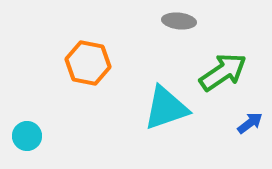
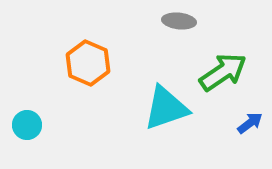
orange hexagon: rotated 12 degrees clockwise
cyan circle: moved 11 px up
